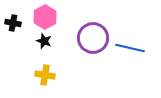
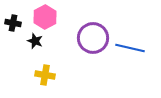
black star: moved 9 px left
